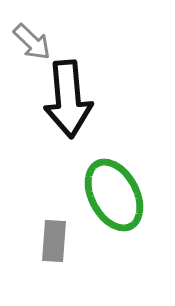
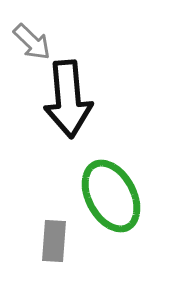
green ellipse: moved 3 px left, 1 px down
